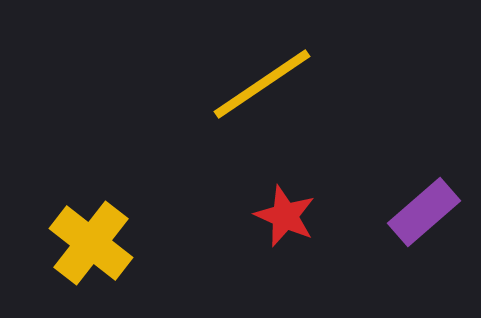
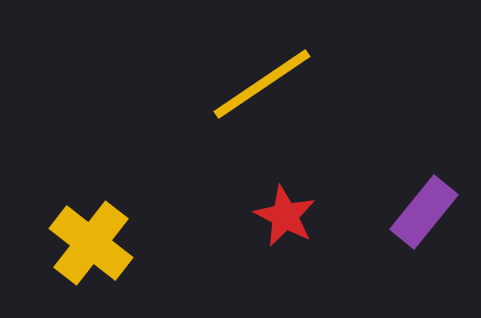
purple rectangle: rotated 10 degrees counterclockwise
red star: rotated 4 degrees clockwise
